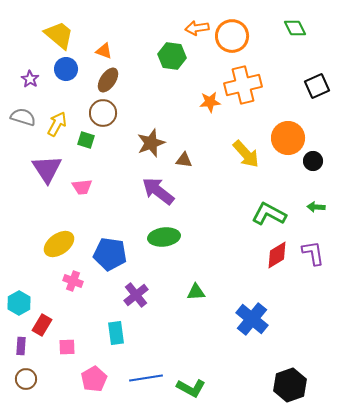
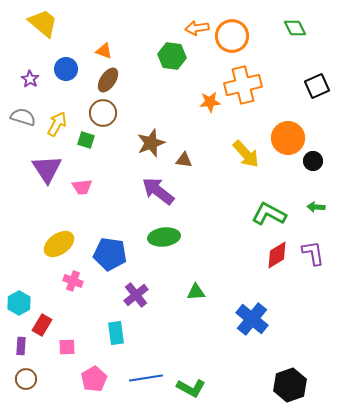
yellow trapezoid at (59, 35): moved 16 px left, 12 px up
